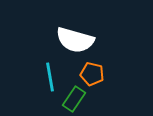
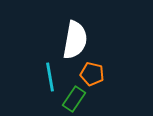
white semicircle: rotated 96 degrees counterclockwise
